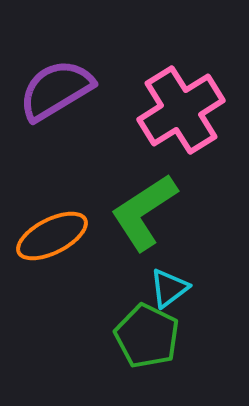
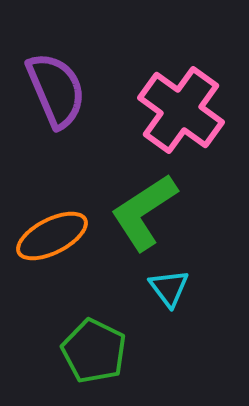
purple semicircle: rotated 98 degrees clockwise
pink cross: rotated 22 degrees counterclockwise
cyan triangle: rotated 30 degrees counterclockwise
green pentagon: moved 53 px left, 15 px down
